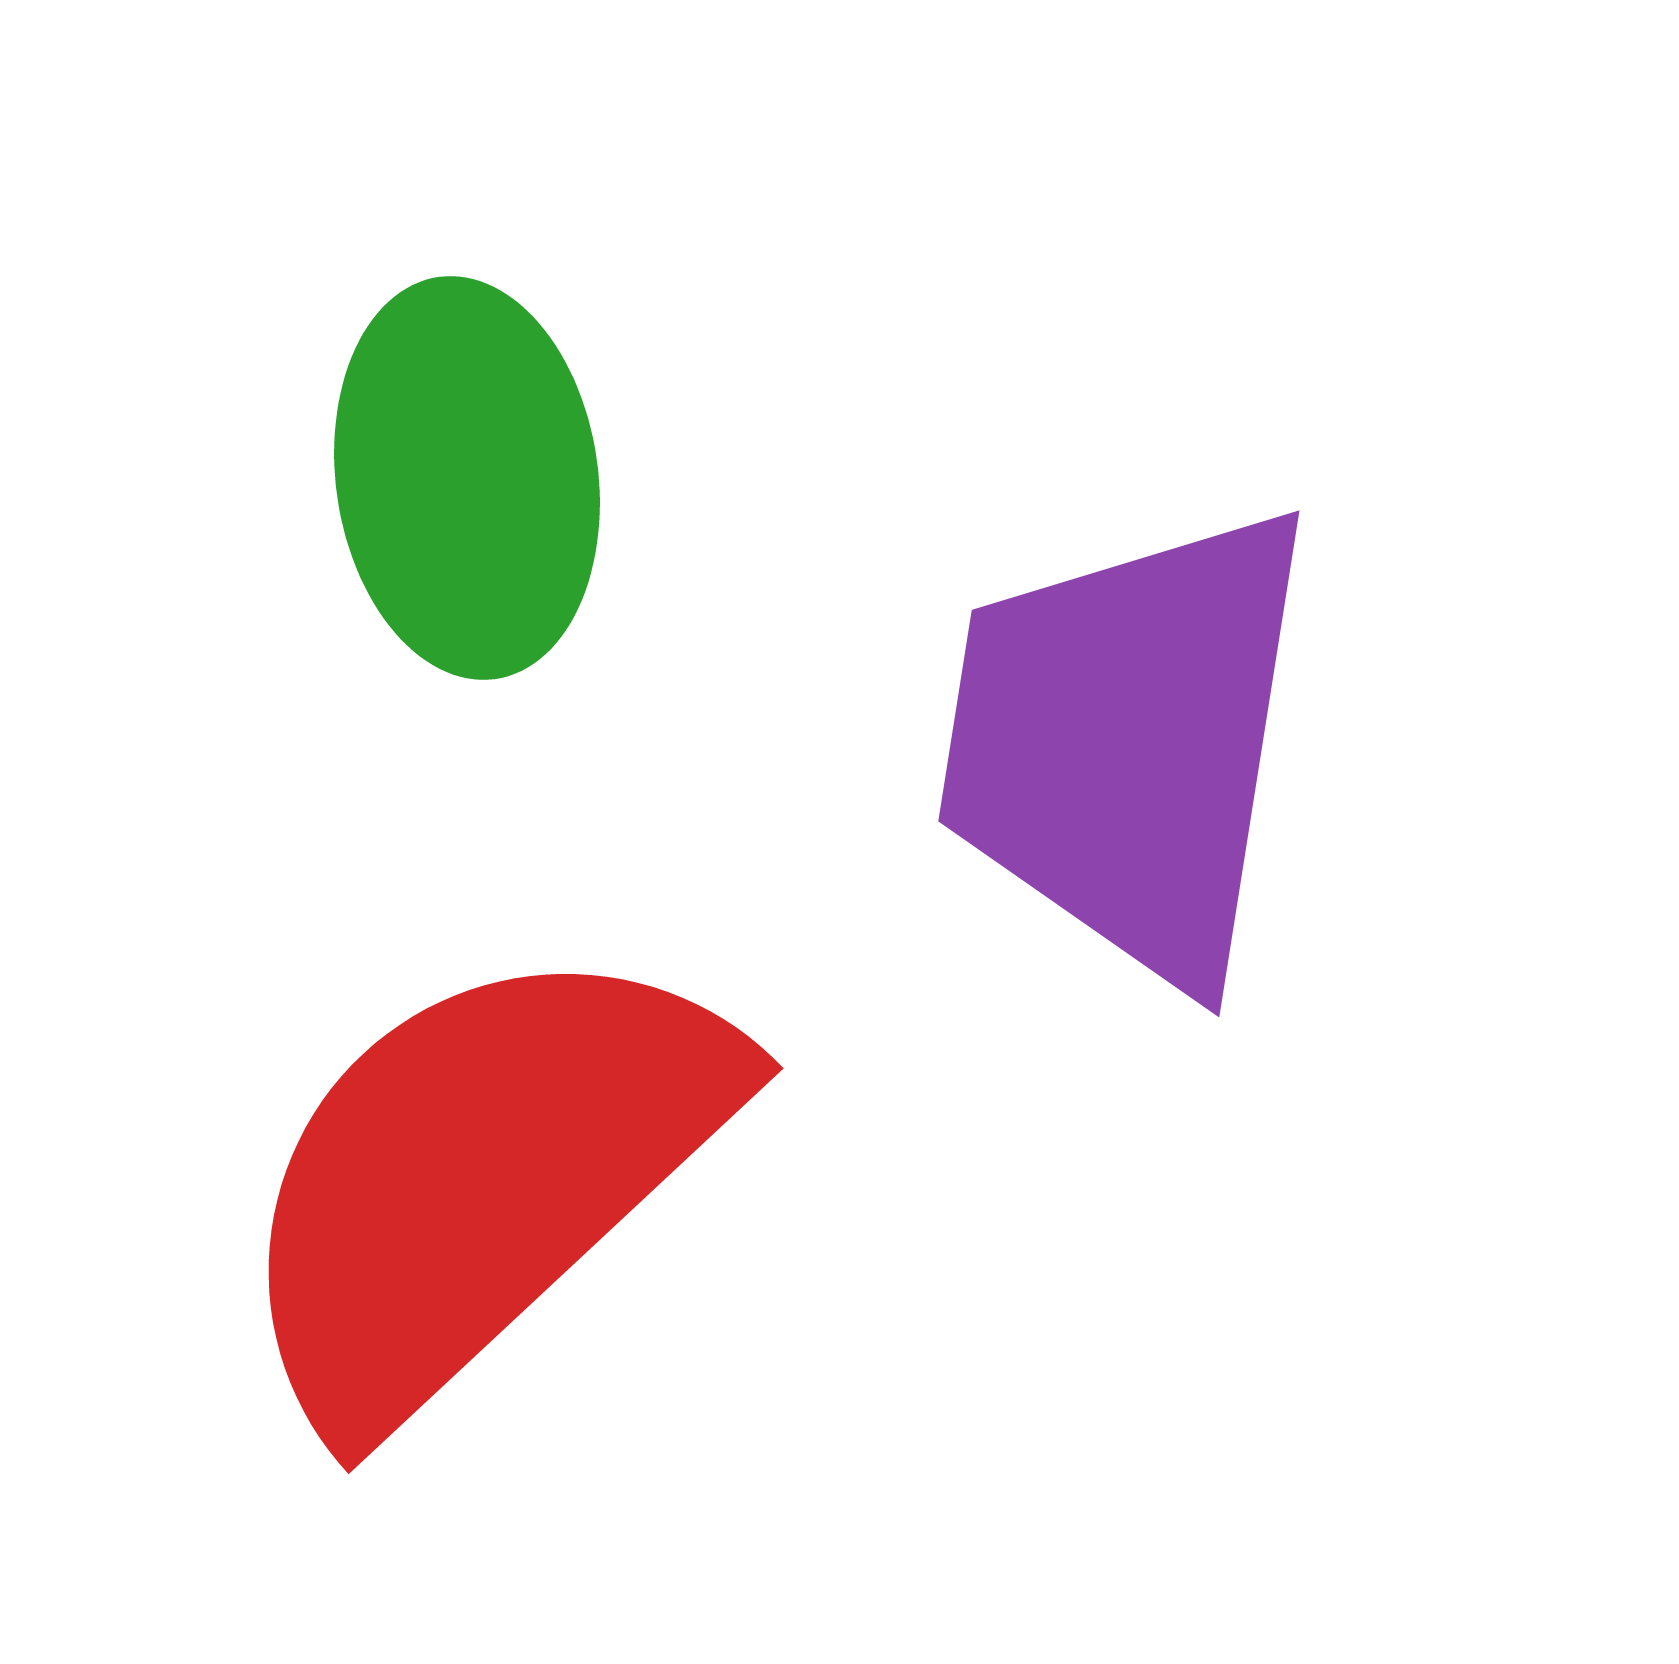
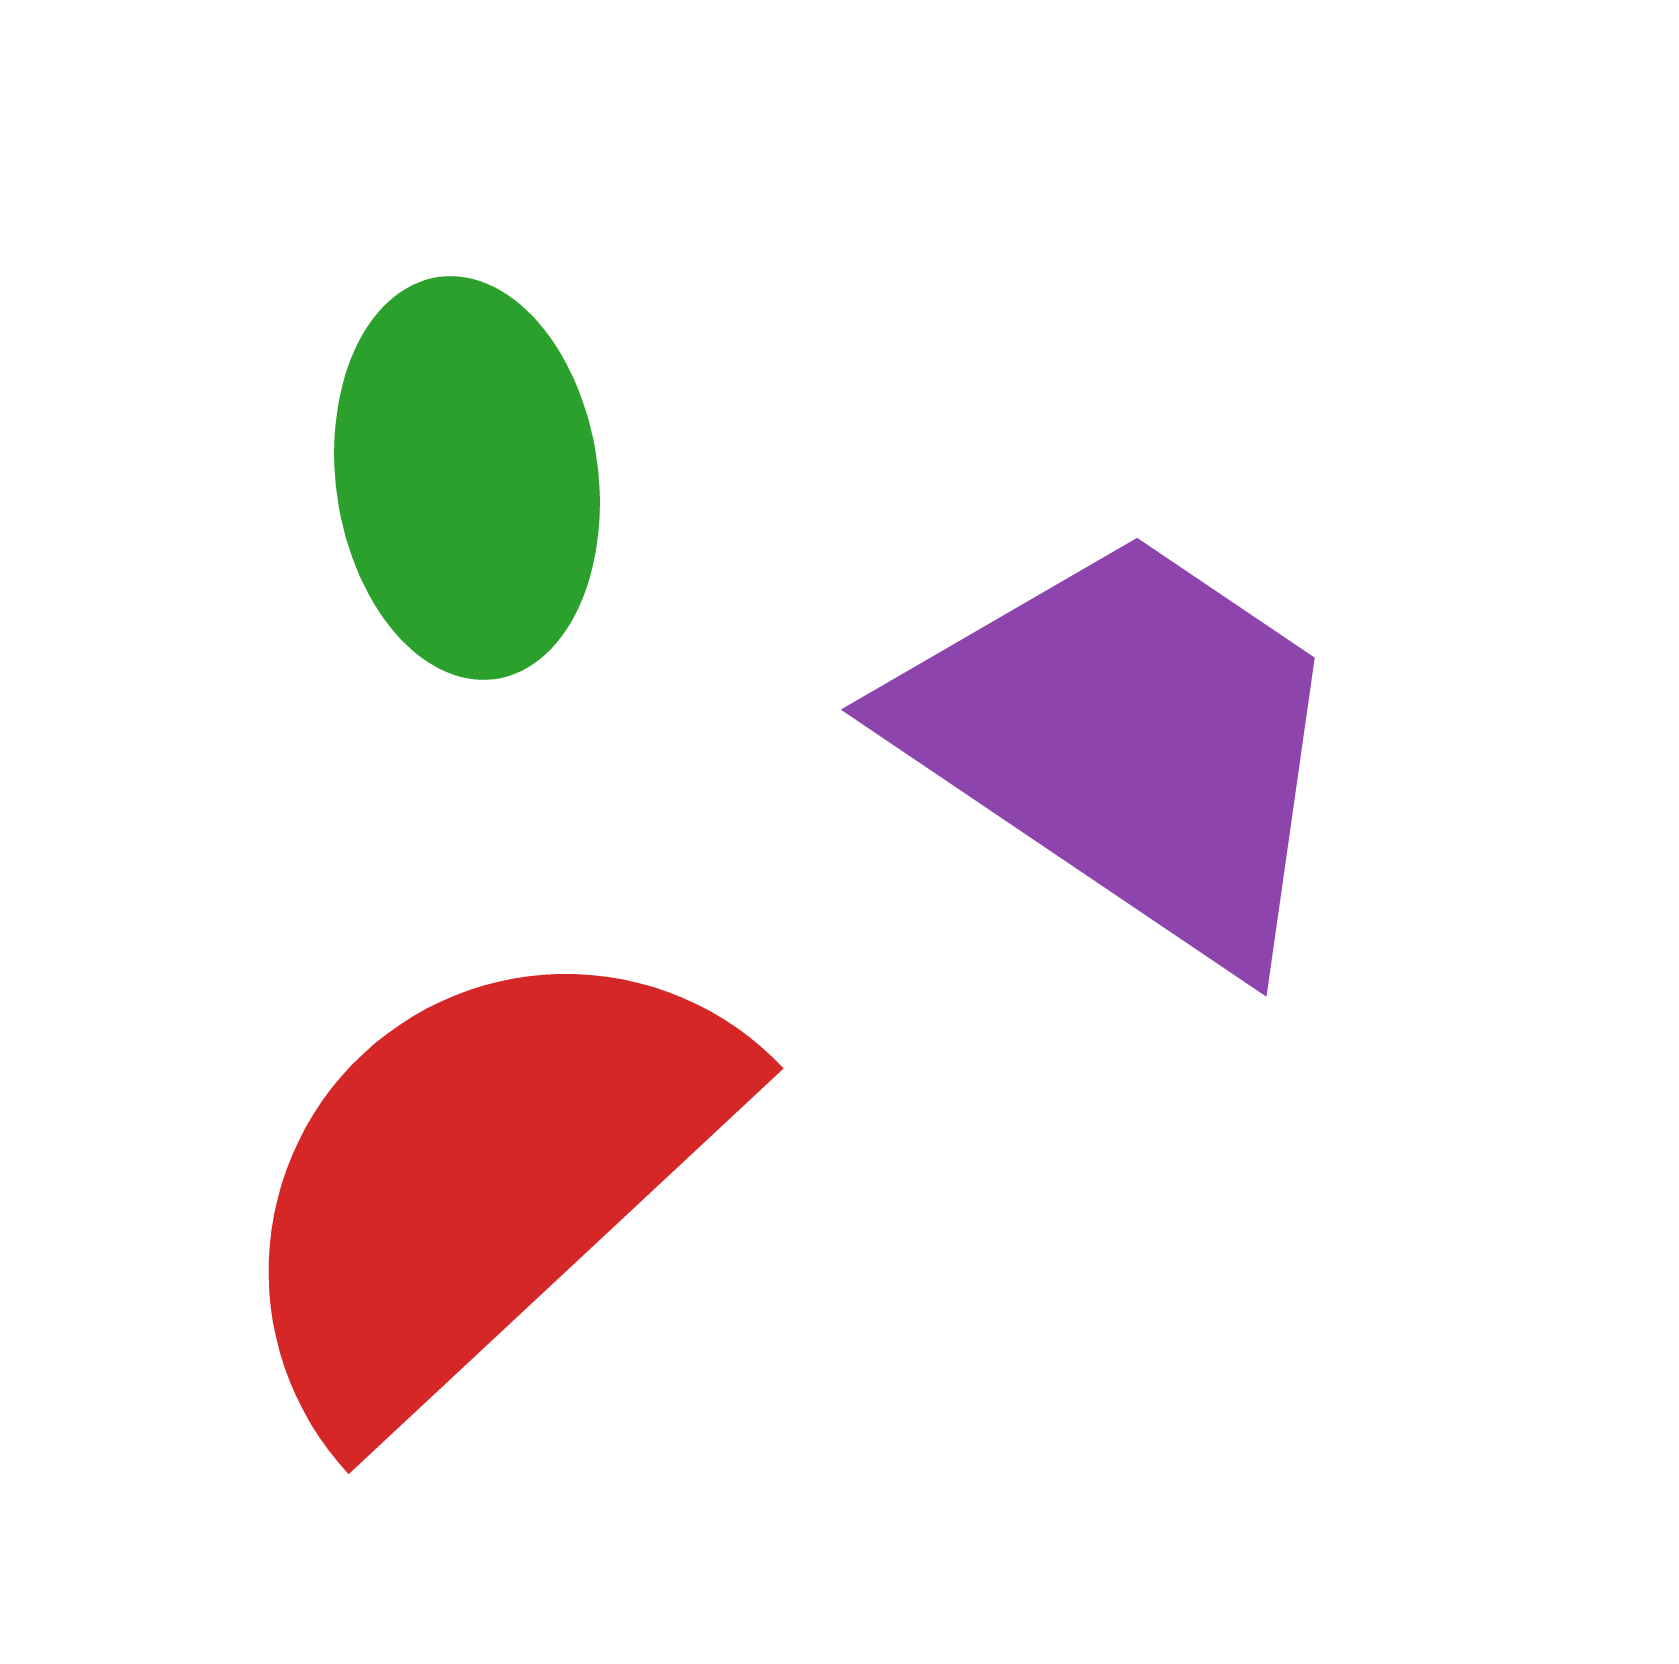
purple trapezoid: rotated 115 degrees clockwise
